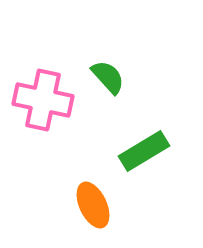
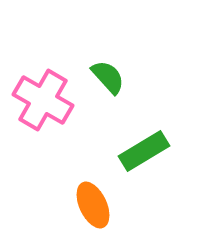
pink cross: rotated 18 degrees clockwise
